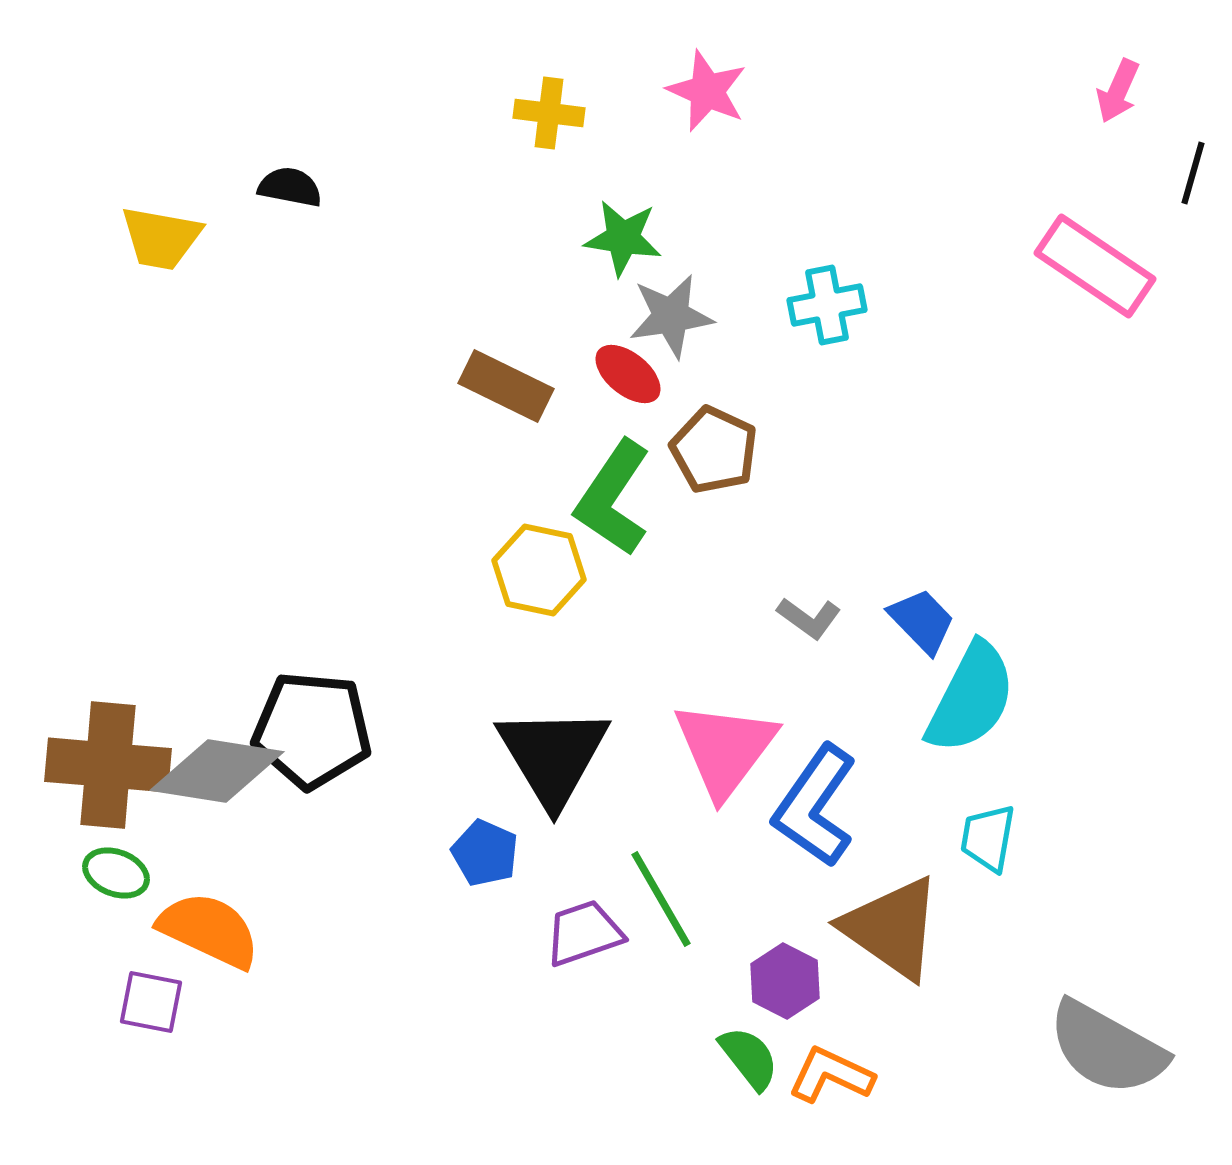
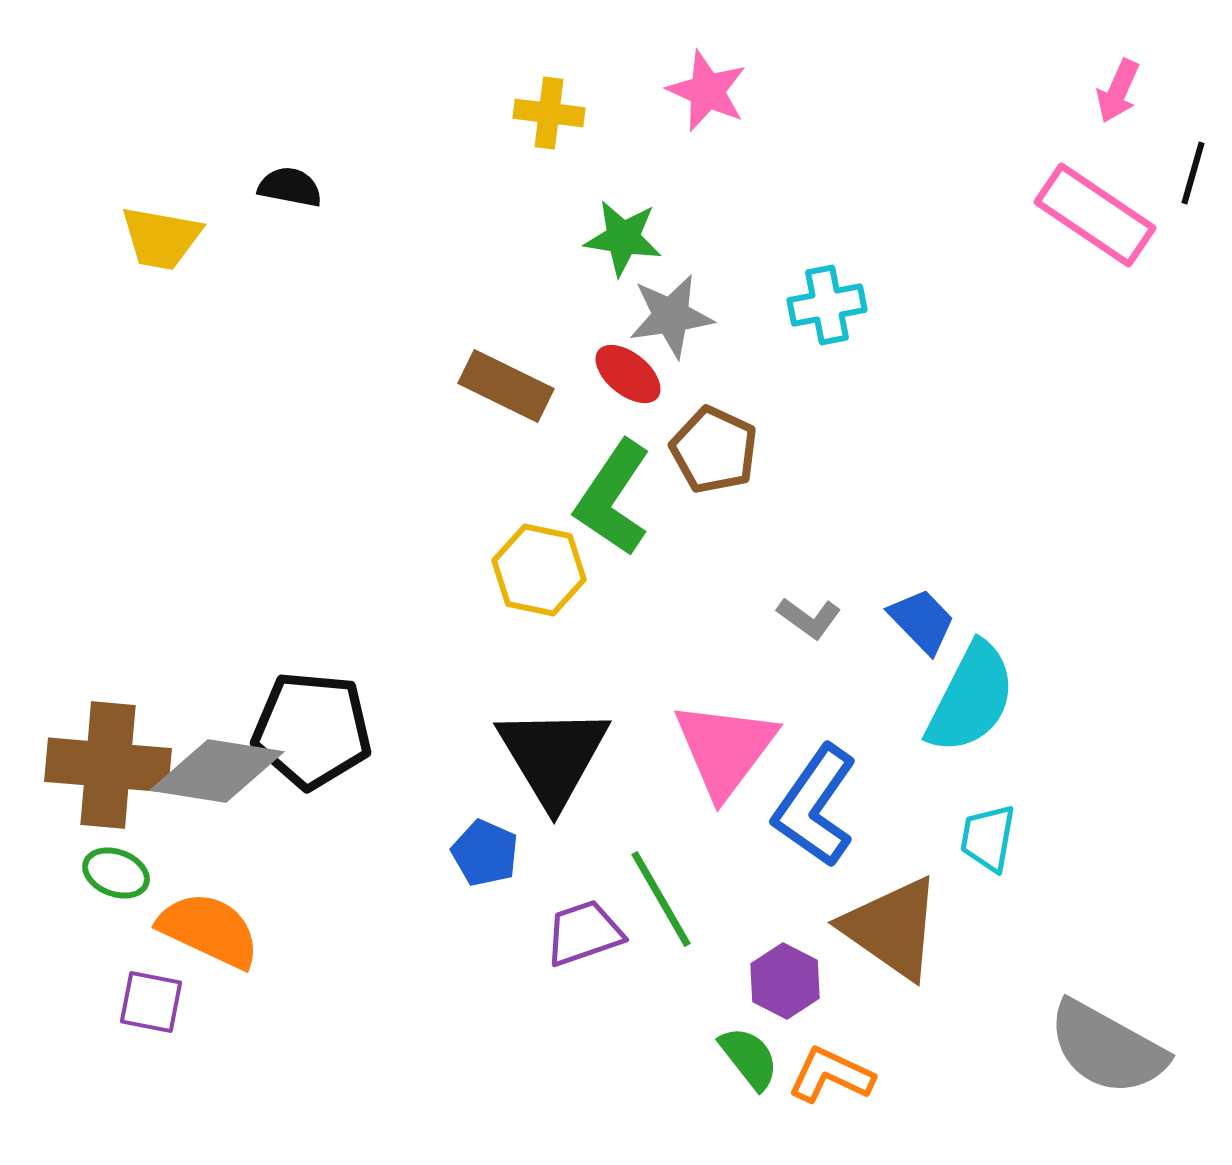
pink rectangle: moved 51 px up
